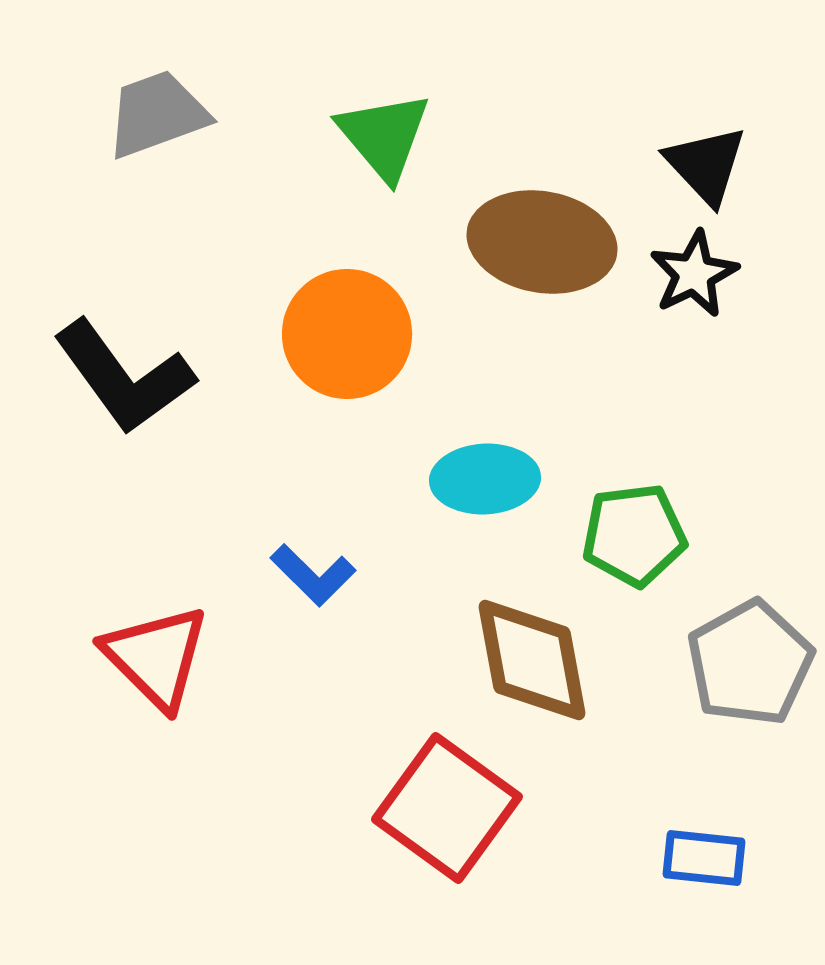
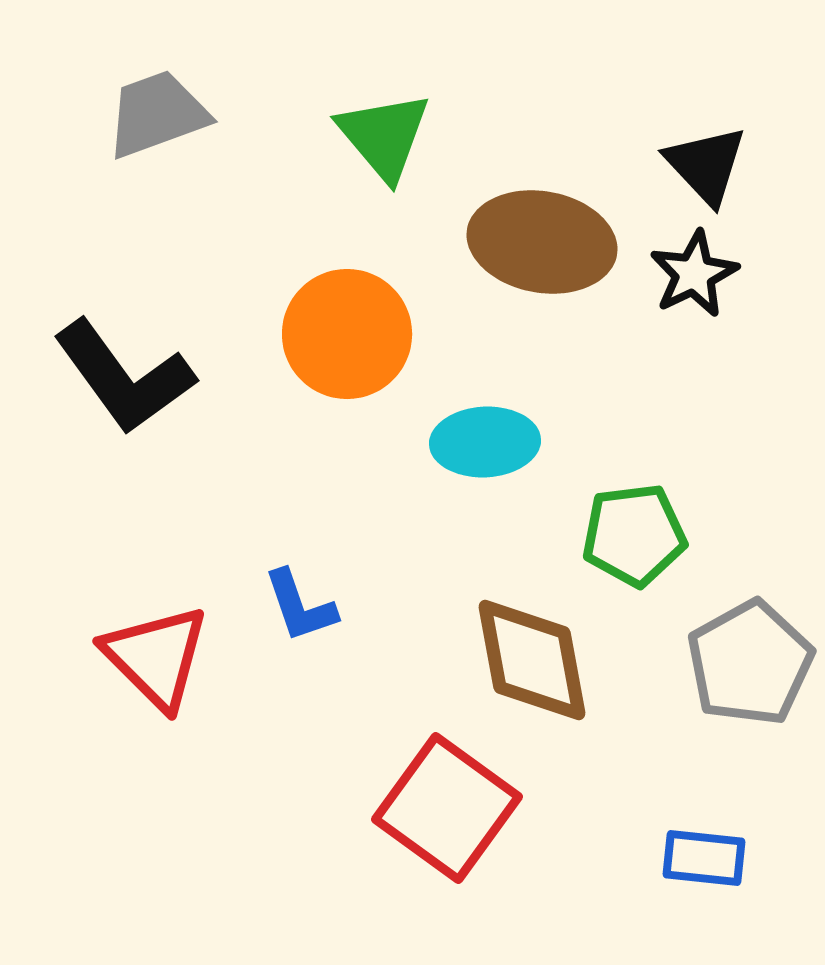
cyan ellipse: moved 37 px up
blue L-shape: moved 13 px left, 31 px down; rotated 26 degrees clockwise
